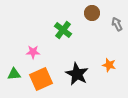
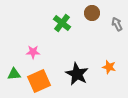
green cross: moved 1 px left, 7 px up
orange star: moved 2 px down
orange square: moved 2 px left, 2 px down
